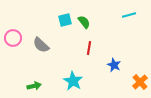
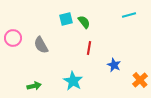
cyan square: moved 1 px right, 1 px up
gray semicircle: rotated 18 degrees clockwise
orange cross: moved 2 px up
